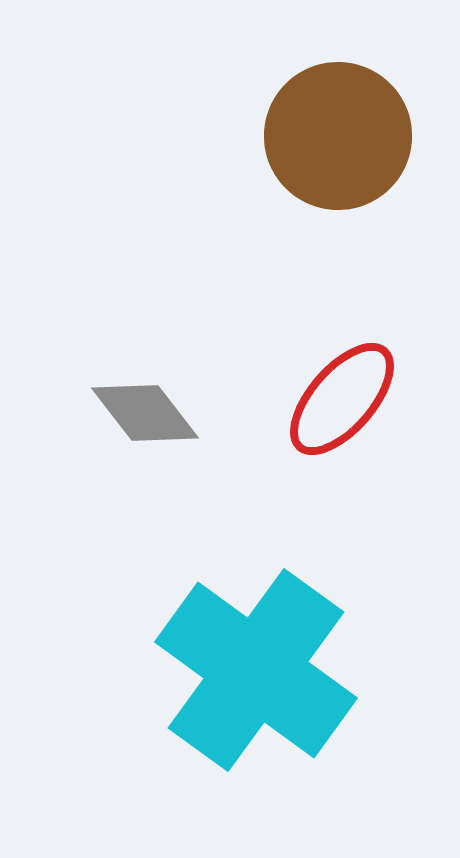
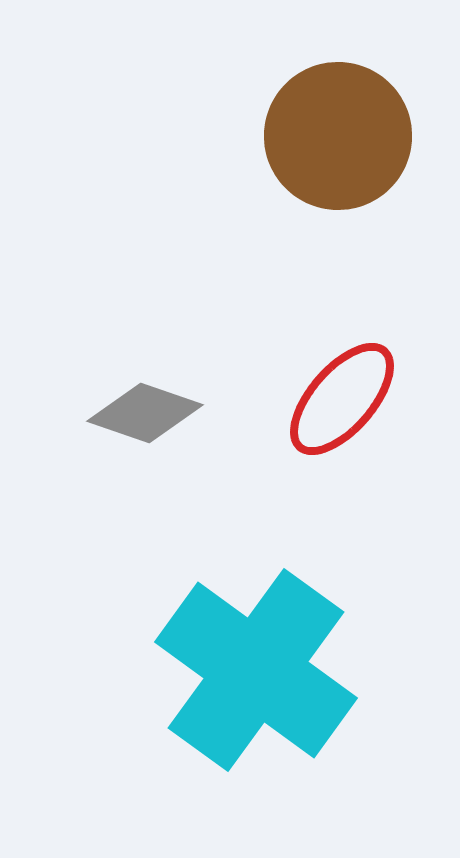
gray diamond: rotated 33 degrees counterclockwise
